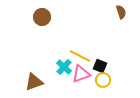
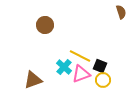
brown circle: moved 3 px right, 8 px down
brown triangle: moved 1 px left, 2 px up
